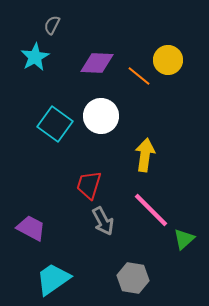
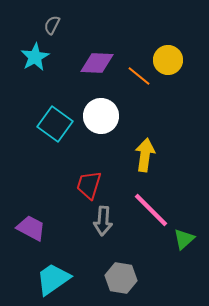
gray arrow: rotated 32 degrees clockwise
gray hexagon: moved 12 px left
